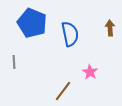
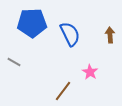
blue pentagon: rotated 24 degrees counterclockwise
brown arrow: moved 7 px down
blue semicircle: rotated 15 degrees counterclockwise
gray line: rotated 56 degrees counterclockwise
